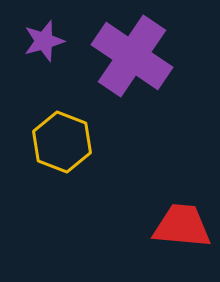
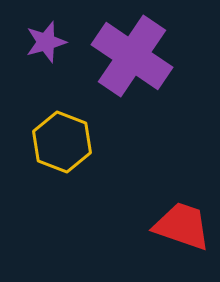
purple star: moved 2 px right, 1 px down
red trapezoid: rotated 14 degrees clockwise
